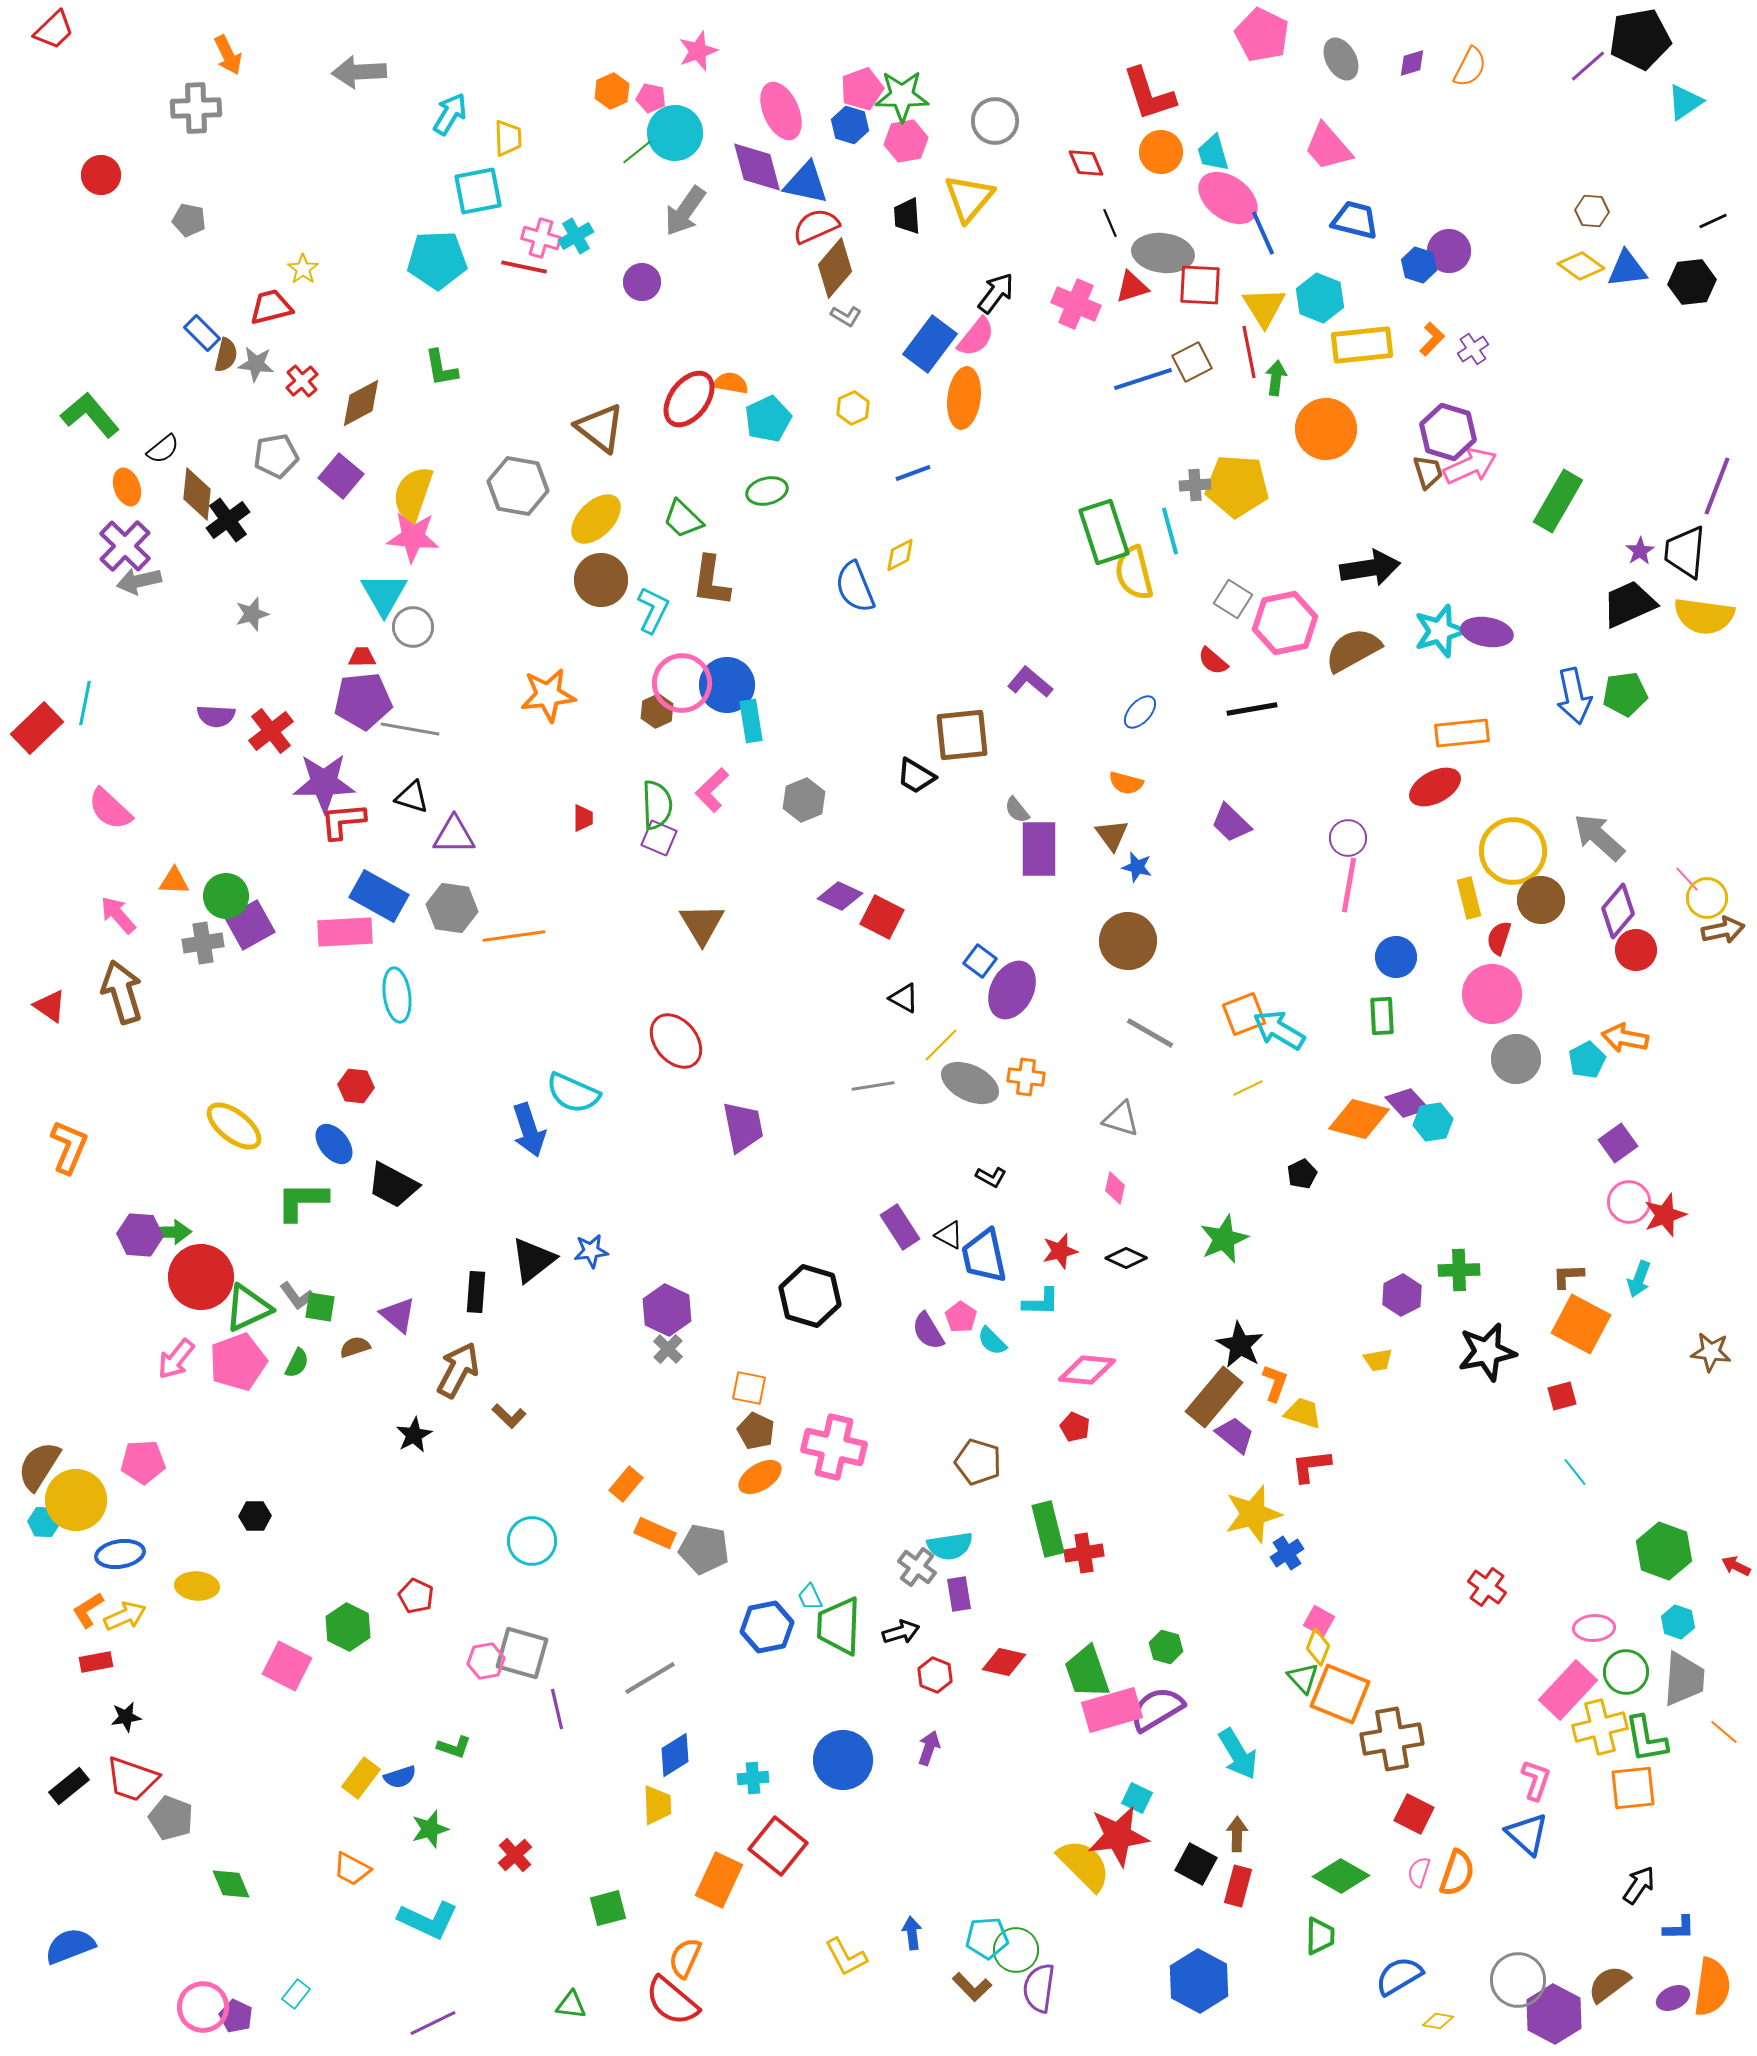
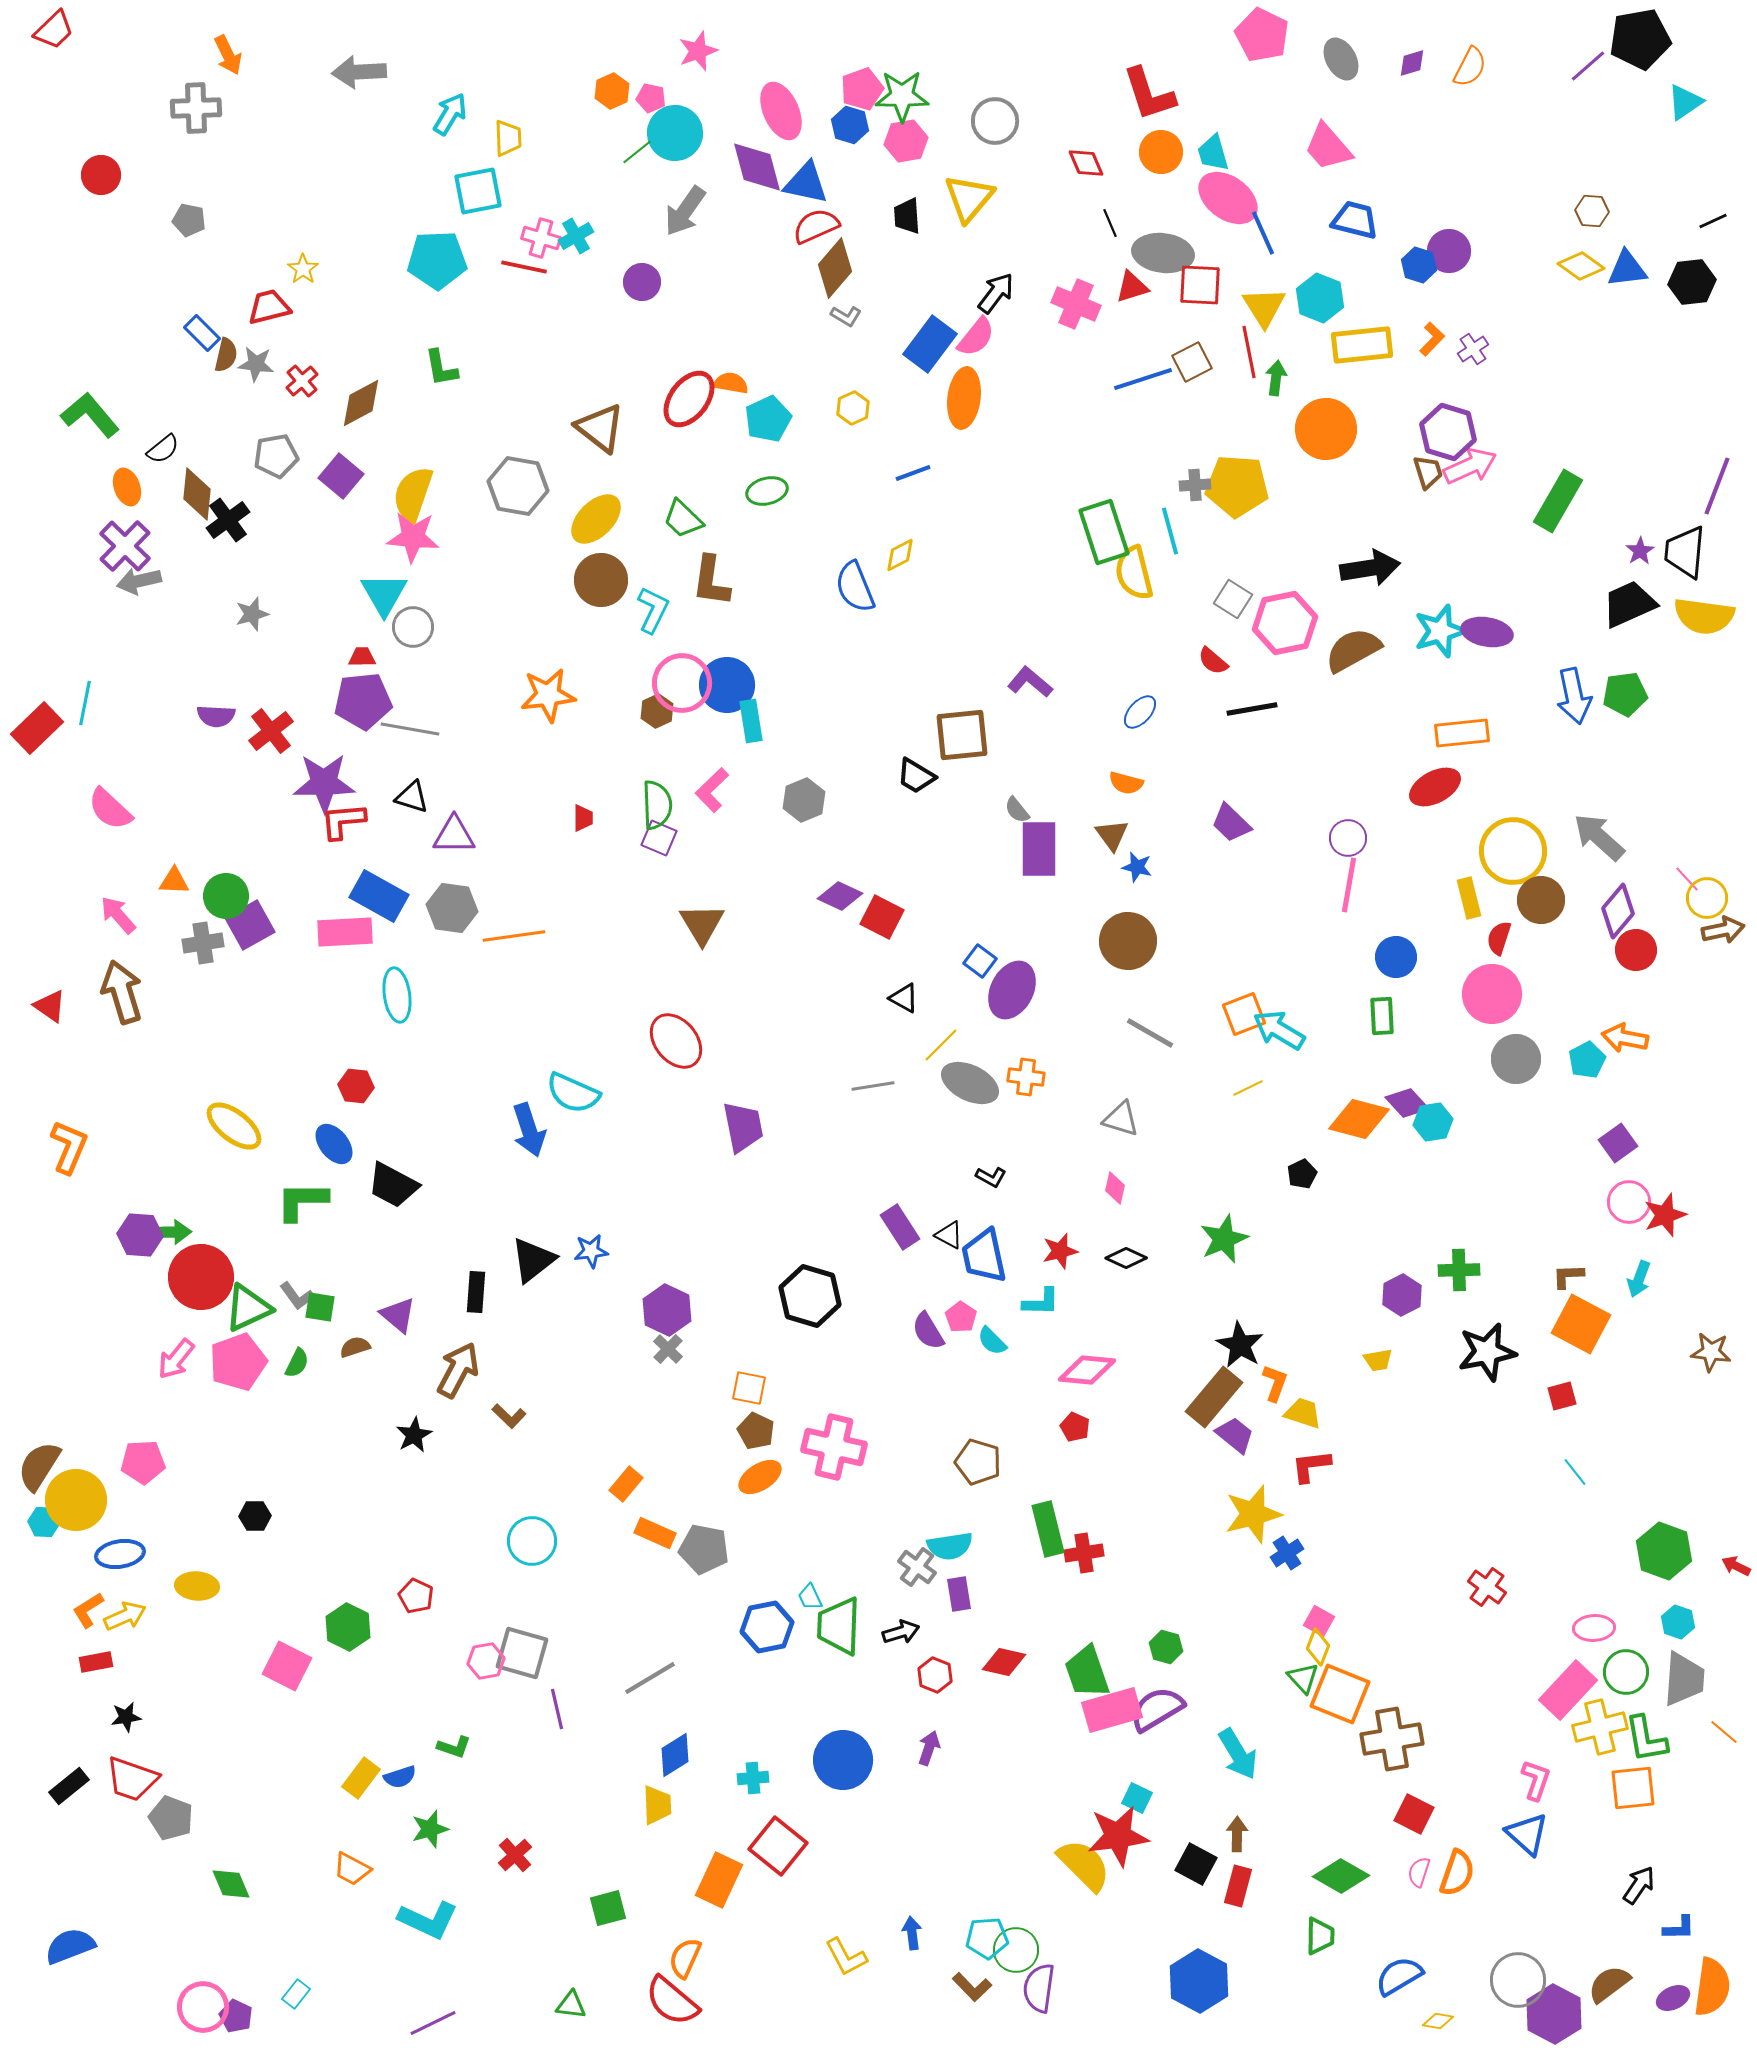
red trapezoid at (271, 307): moved 2 px left
